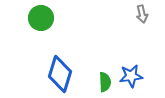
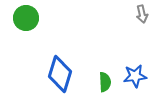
green circle: moved 15 px left
blue star: moved 4 px right
